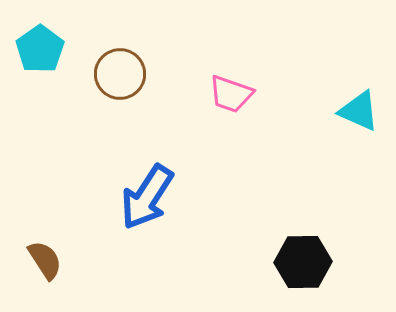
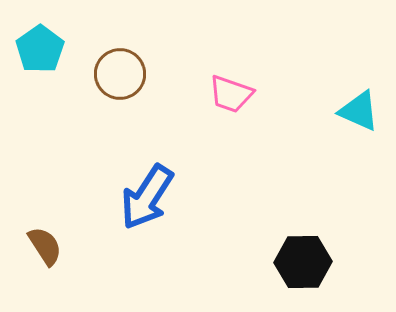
brown semicircle: moved 14 px up
